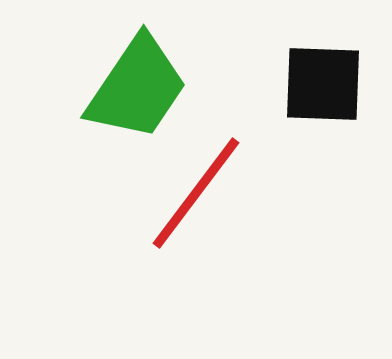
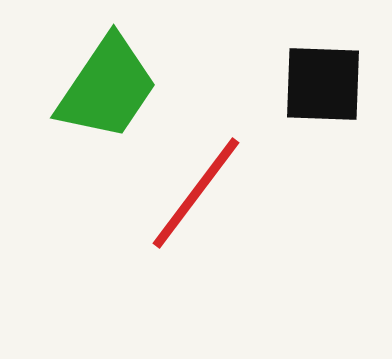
green trapezoid: moved 30 px left
